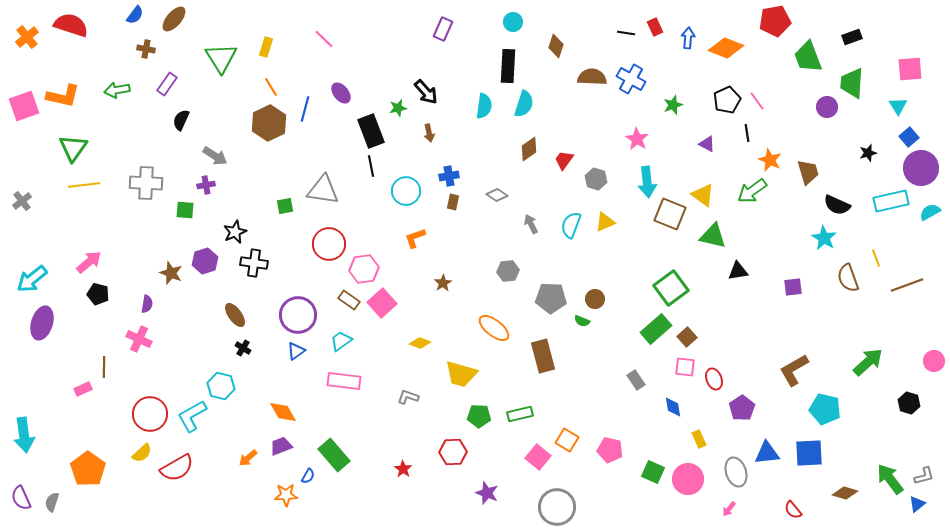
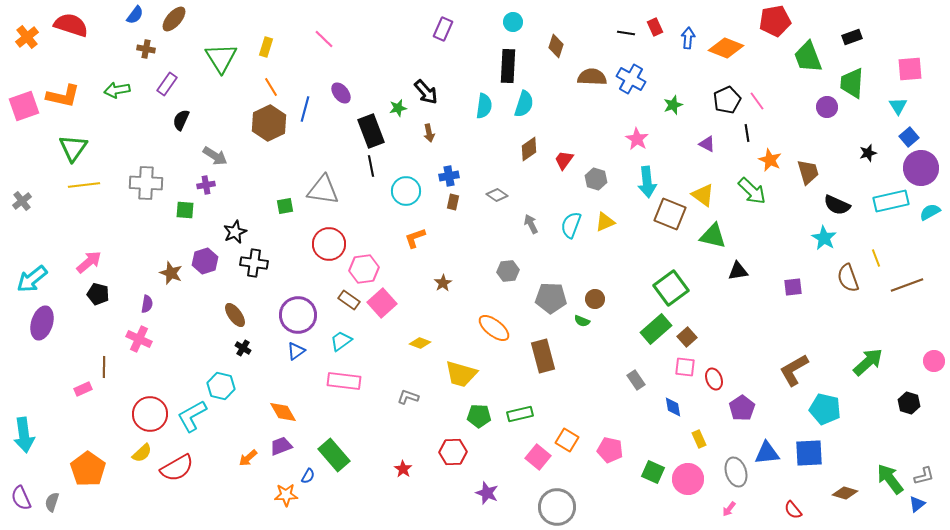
green arrow at (752, 191): rotated 100 degrees counterclockwise
